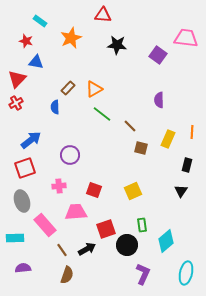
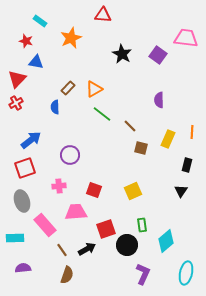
black star at (117, 45): moved 5 px right, 9 px down; rotated 24 degrees clockwise
